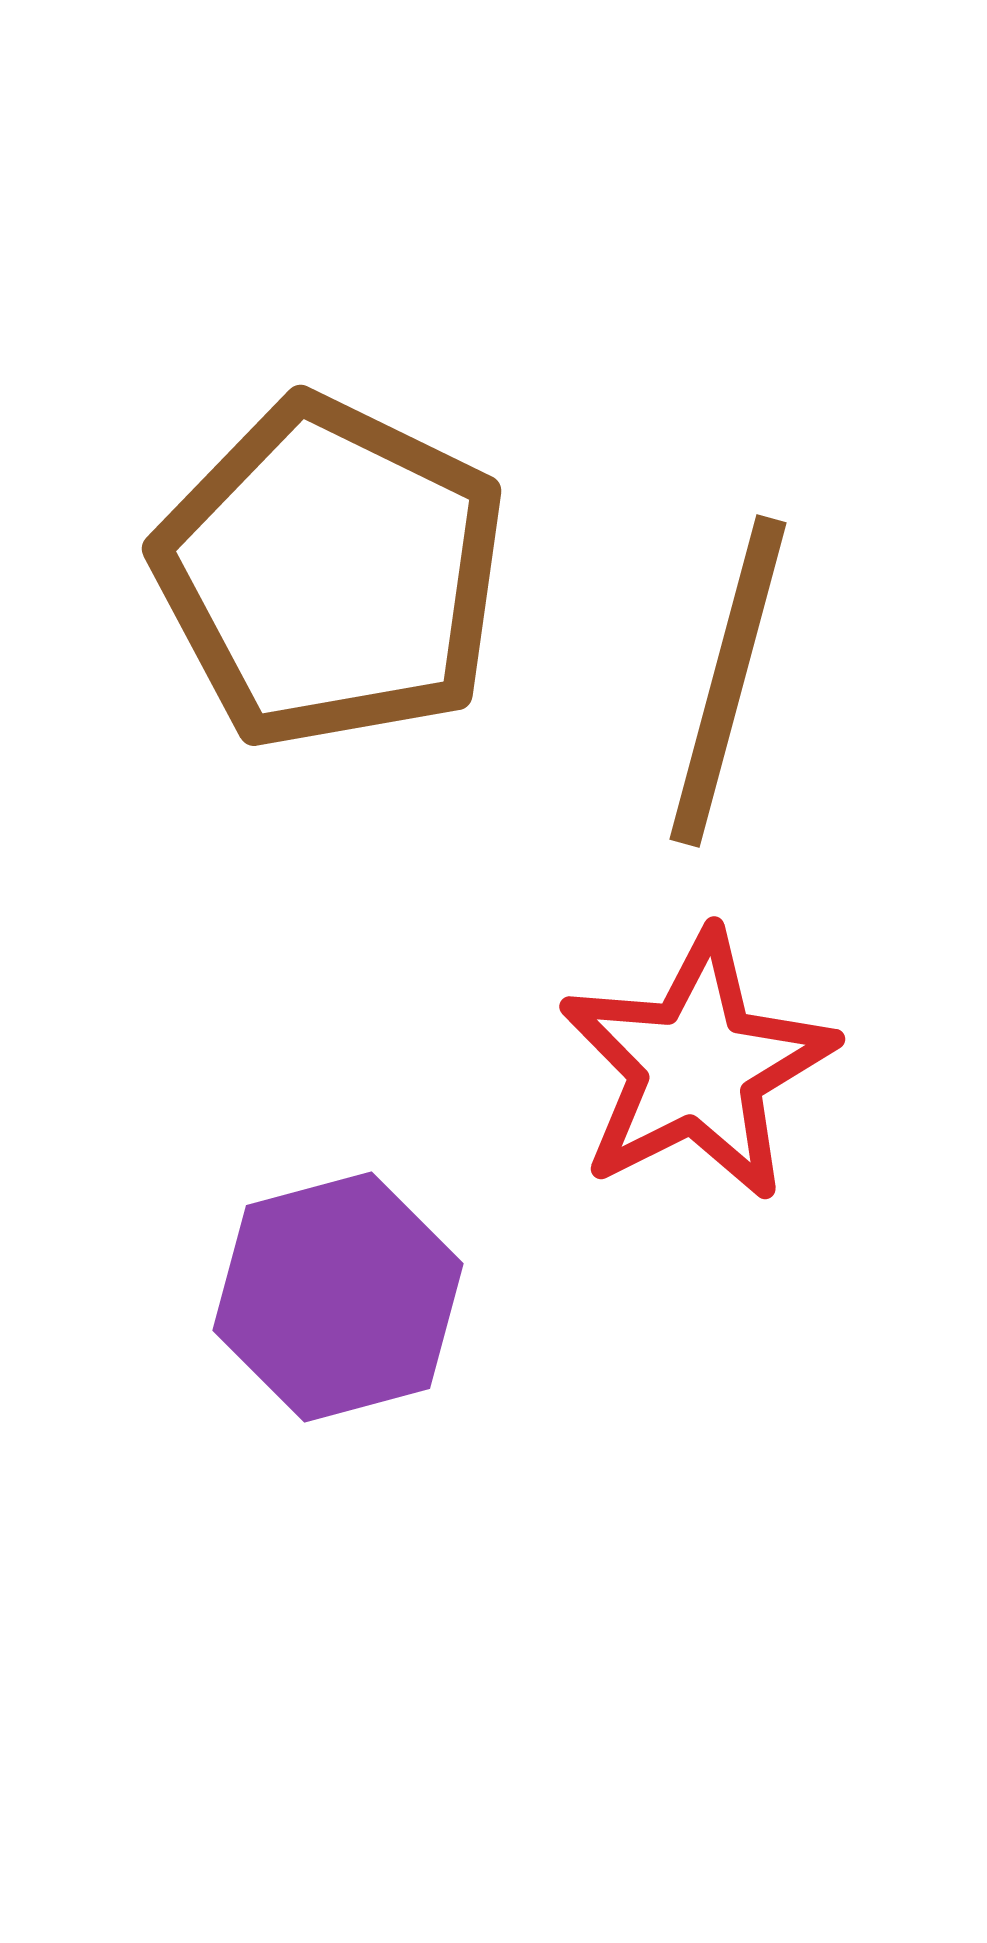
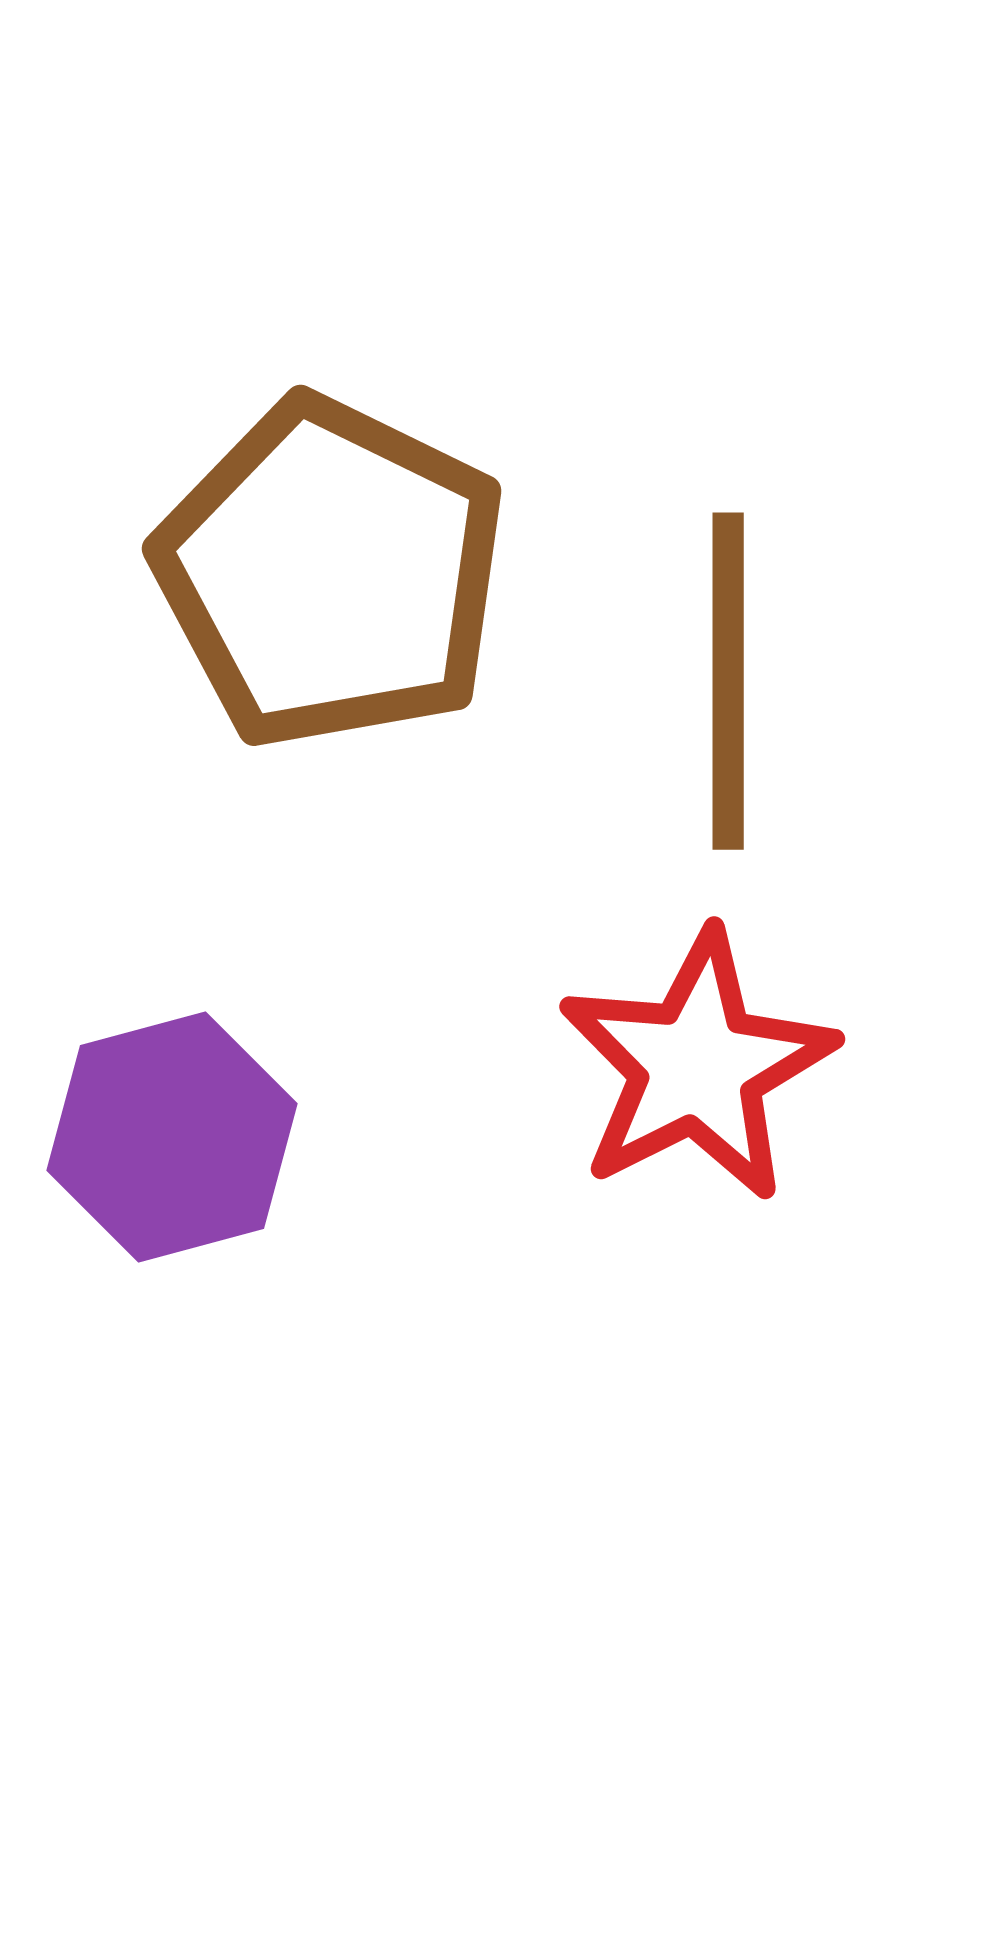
brown line: rotated 15 degrees counterclockwise
purple hexagon: moved 166 px left, 160 px up
